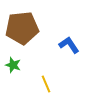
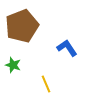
brown pentagon: moved 2 px up; rotated 16 degrees counterclockwise
blue L-shape: moved 2 px left, 3 px down
